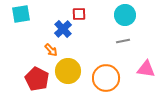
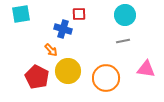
blue cross: rotated 30 degrees counterclockwise
red pentagon: moved 2 px up
